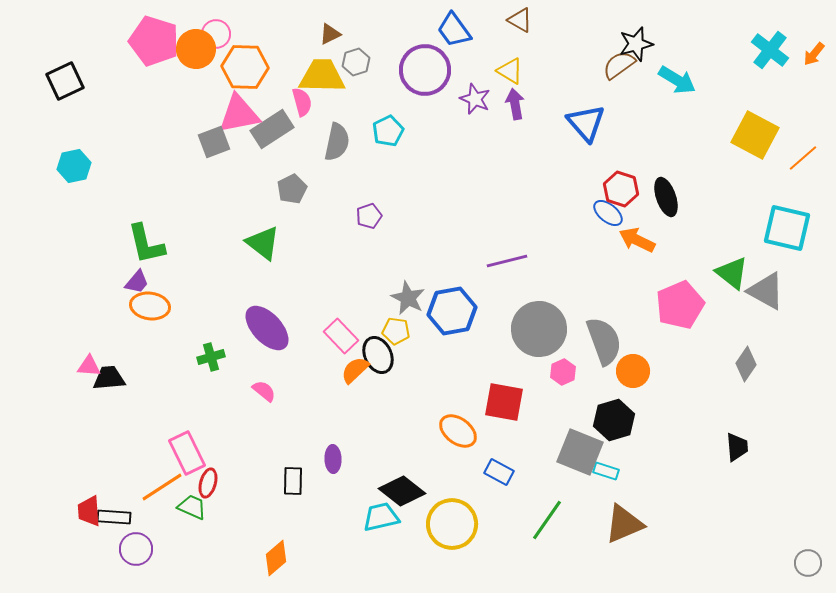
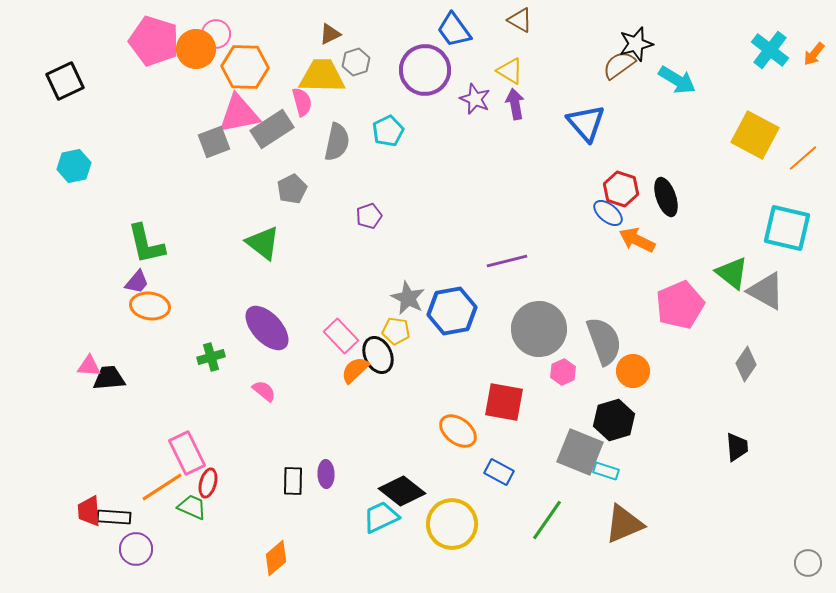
purple ellipse at (333, 459): moved 7 px left, 15 px down
cyan trapezoid at (381, 517): rotated 12 degrees counterclockwise
